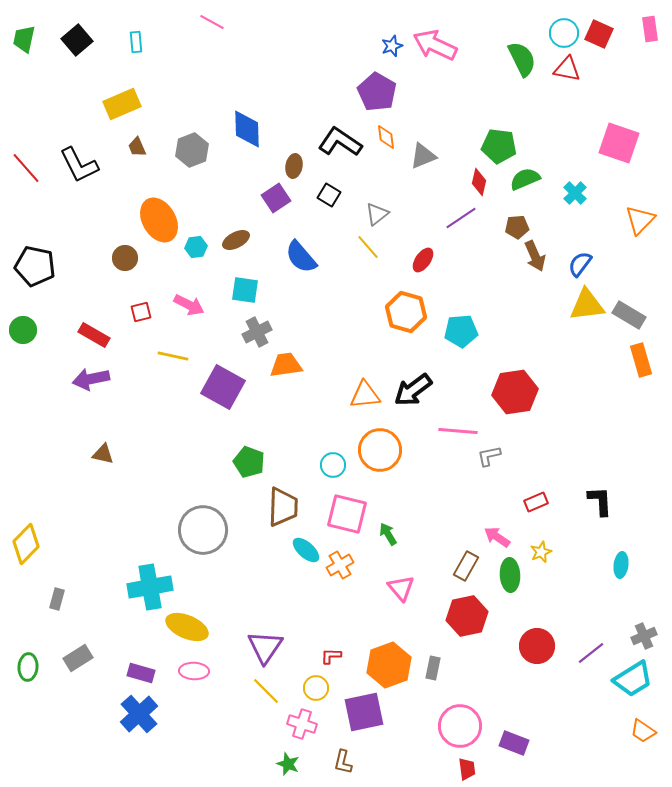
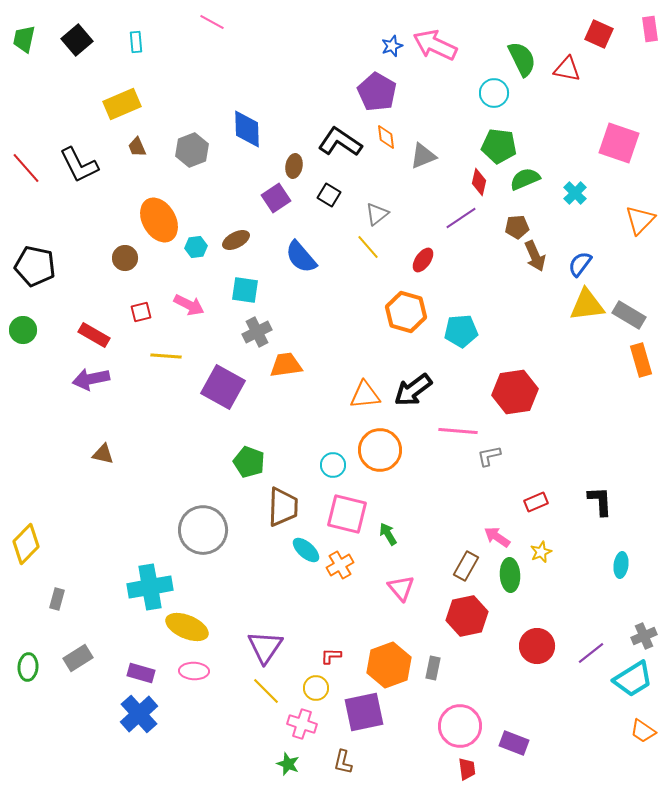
cyan circle at (564, 33): moved 70 px left, 60 px down
yellow line at (173, 356): moved 7 px left; rotated 8 degrees counterclockwise
